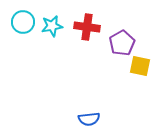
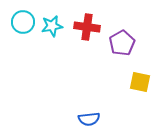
yellow square: moved 16 px down
